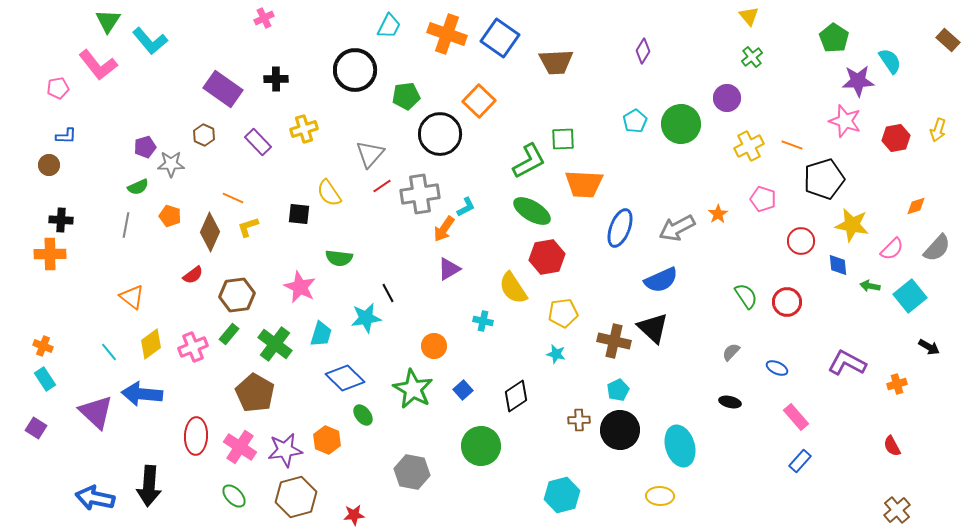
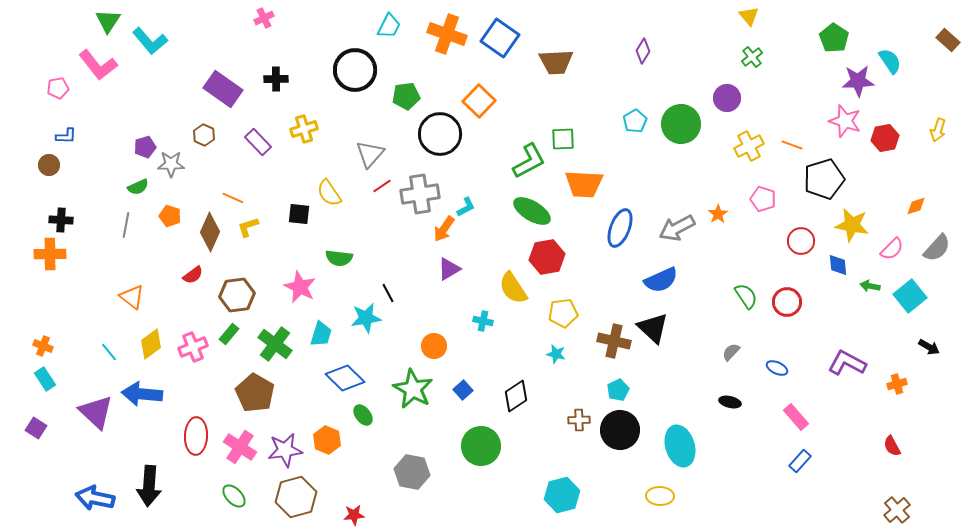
red hexagon at (896, 138): moved 11 px left
